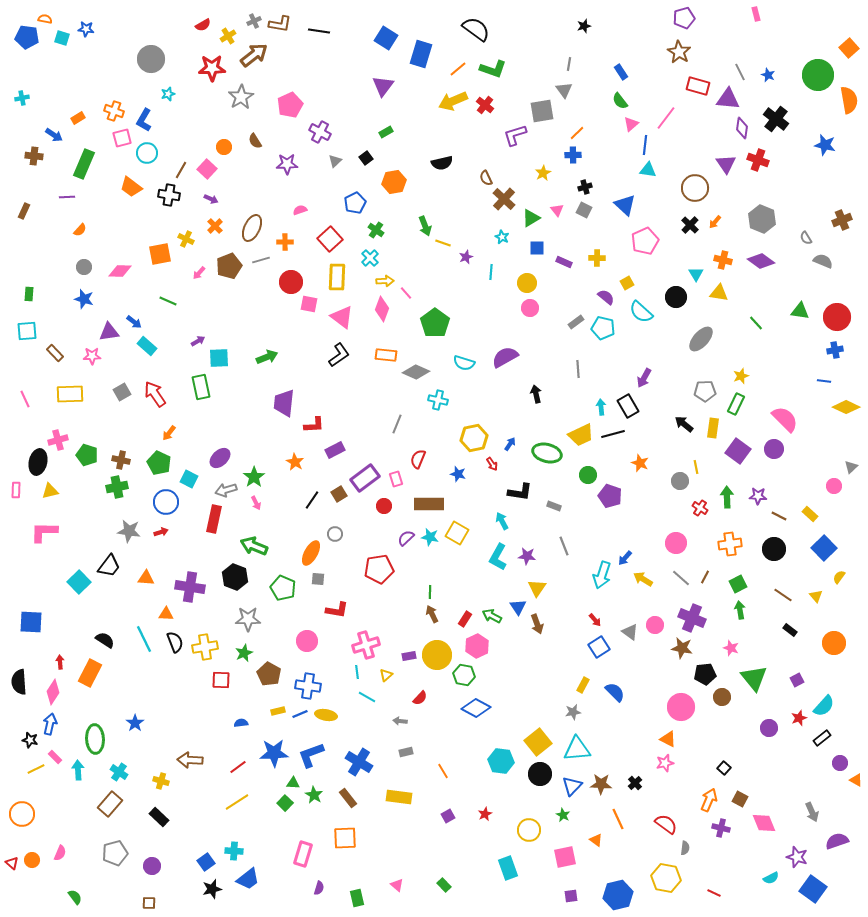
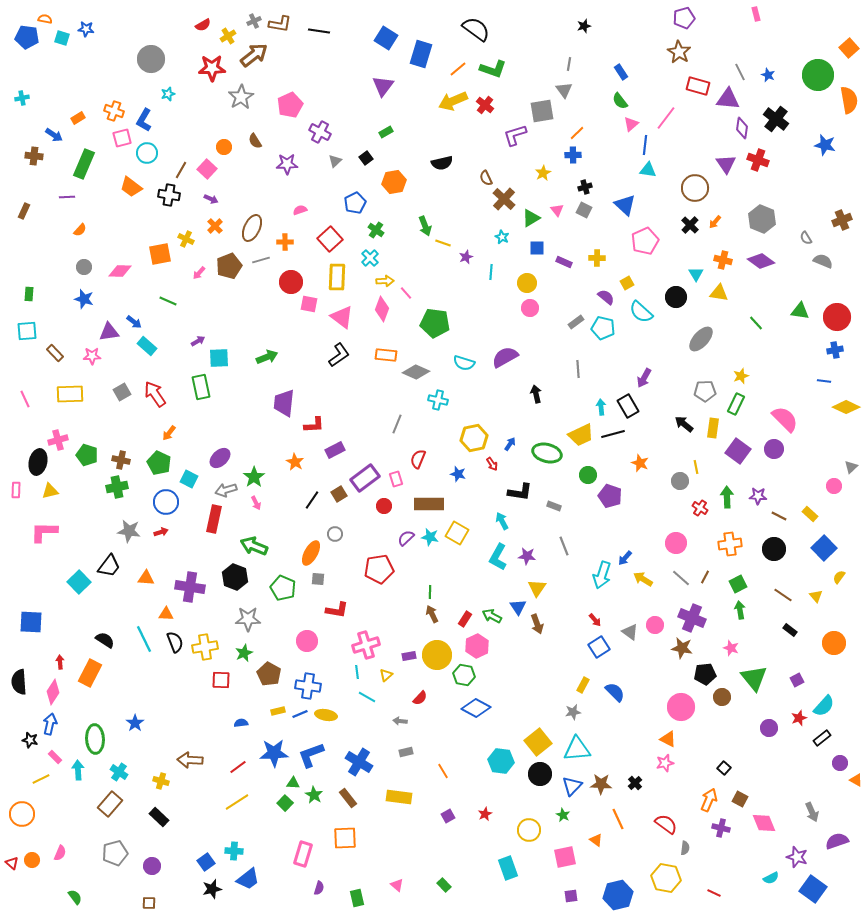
green pentagon at (435, 323): rotated 28 degrees counterclockwise
yellow line at (36, 769): moved 5 px right, 10 px down
